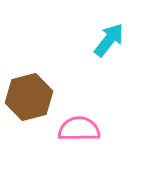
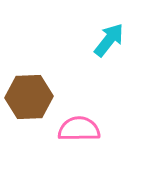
brown hexagon: rotated 12 degrees clockwise
